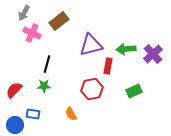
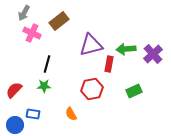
red rectangle: moved 1 px right, 2 px up
